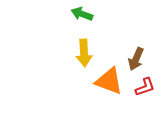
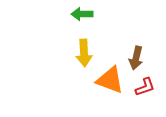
green arrow: rotated 20 degrees counterclockwise
brown arrow: moved 1 px up; rotated 10 degrees counterclockwise
orange triangle: moved 1 px right, 1 px up
